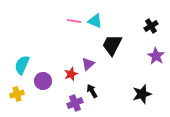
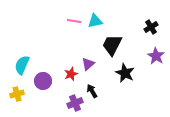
cyan triangle: rotated 35 degrees counterclockwise
black cross: moved 1 px down
black star: moved 17 px left, 21 px up; rotated 30 degrees counterclockwise
